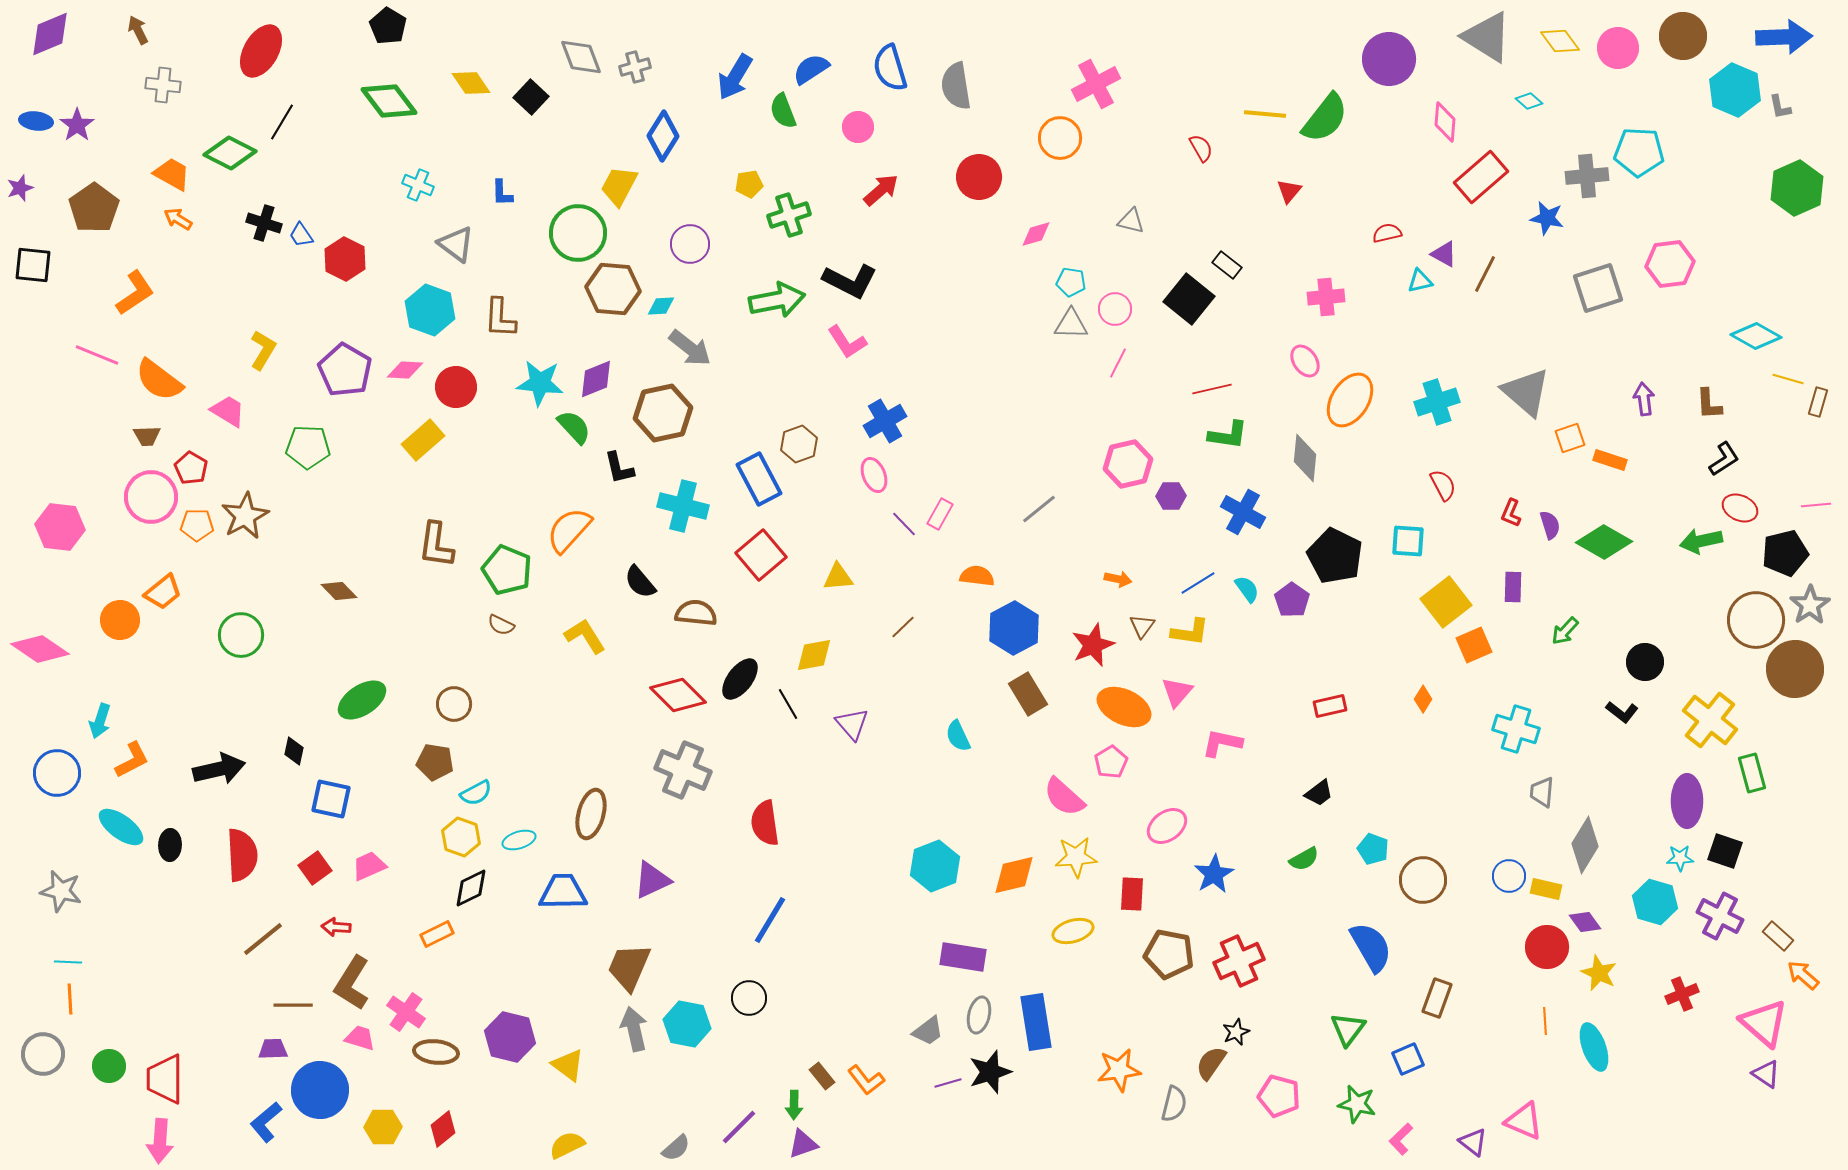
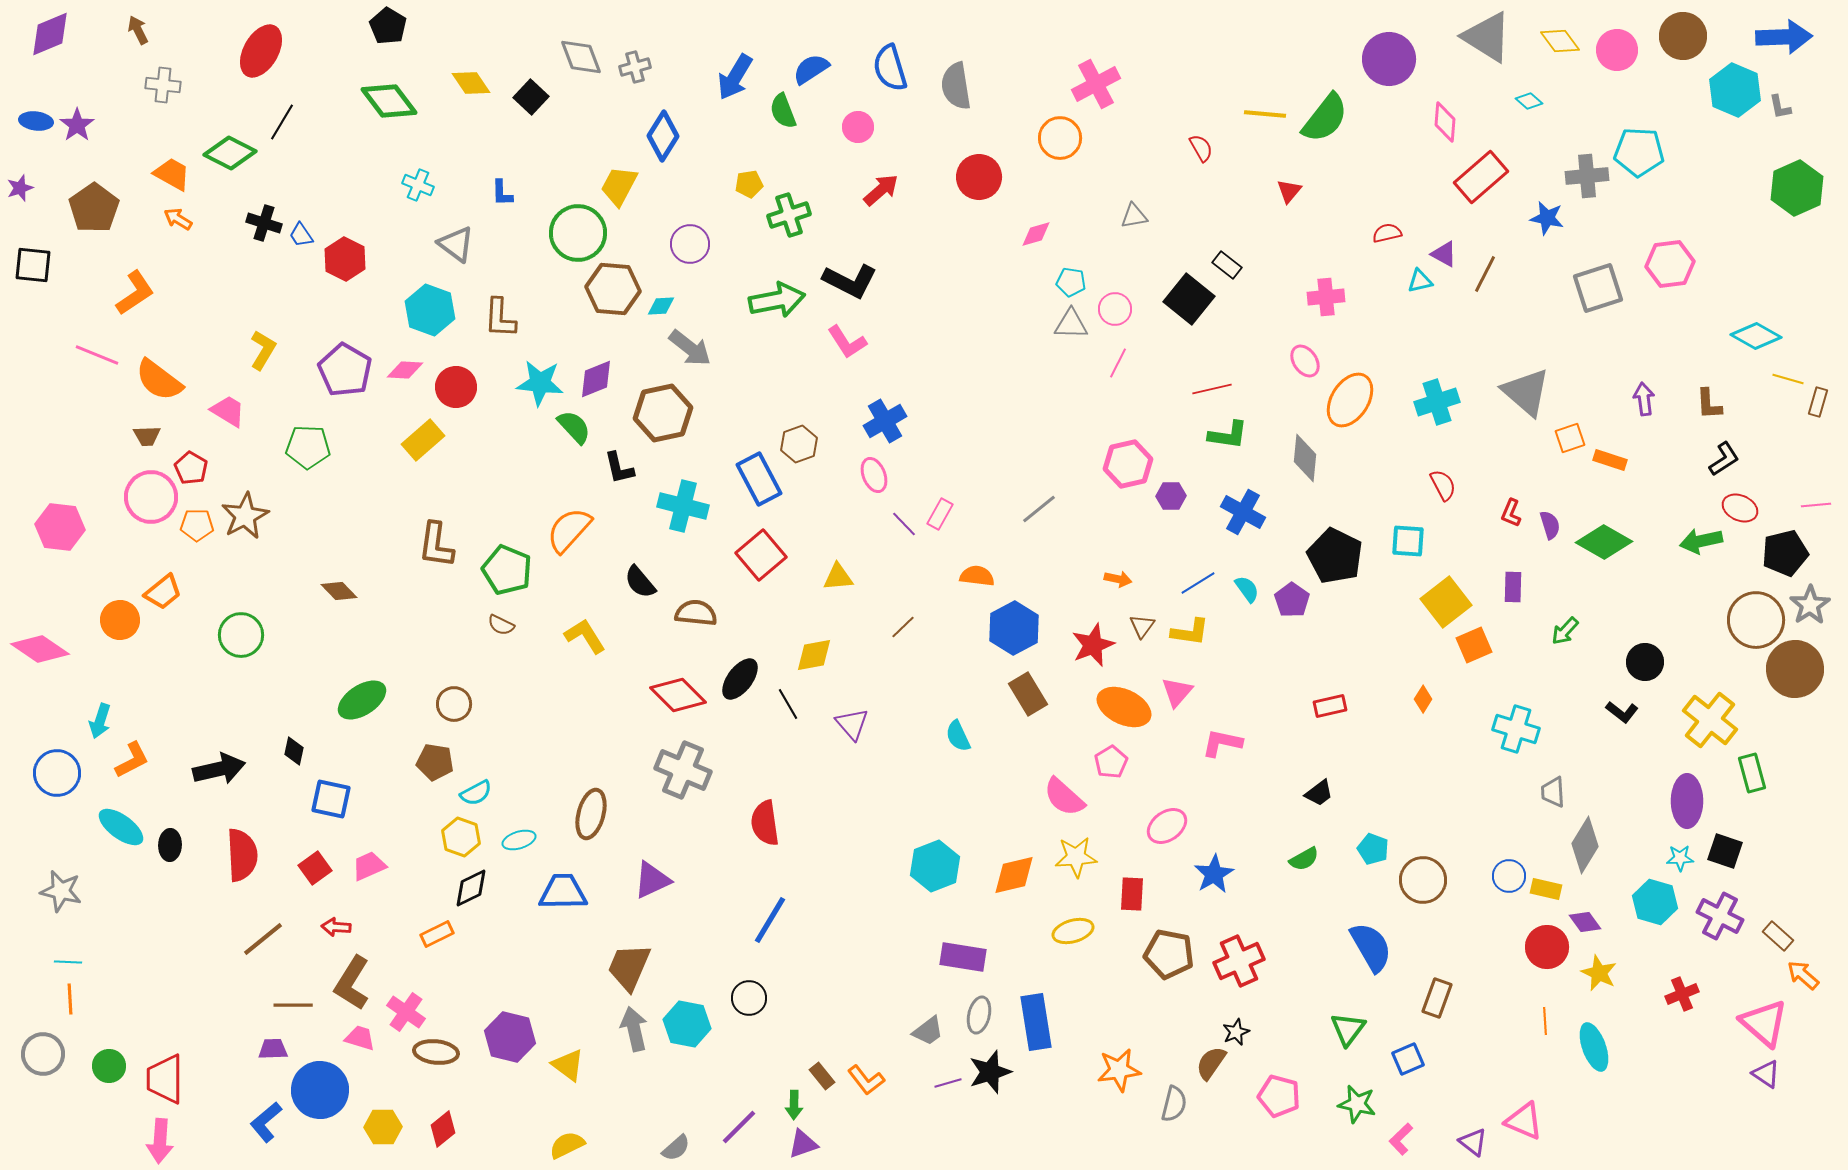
pink circle at (1618, 48): moved 1 px left, 2 px down
gray triangle at (1131, 221): moved 3 px right, 5 px up; rotated 24 degrees counterclockwise
gray trapezoid at (1542, 792): moved 11 px right; rotated 8 degrees counterclockwise
